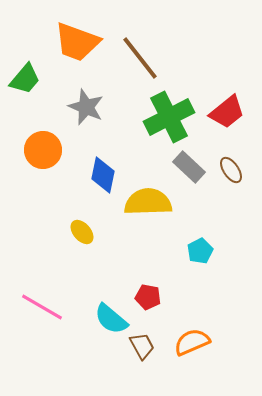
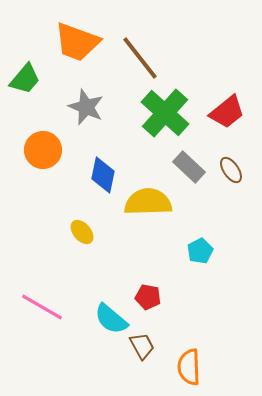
green cross: moved 4 px left, 4 px up; rotated 21 degrees counterclockwise
orange semicircle: moved 3 px left, 25 px down; rotated 69 degrees counterclockwise
